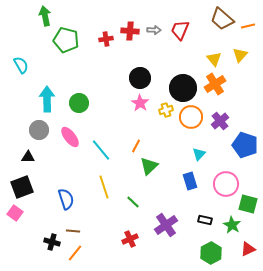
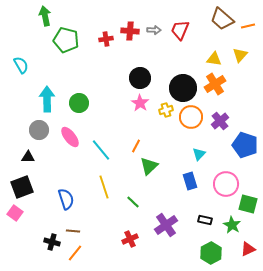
yellow triangle at (214, 59): rotated 42 degrees counterclockwise
